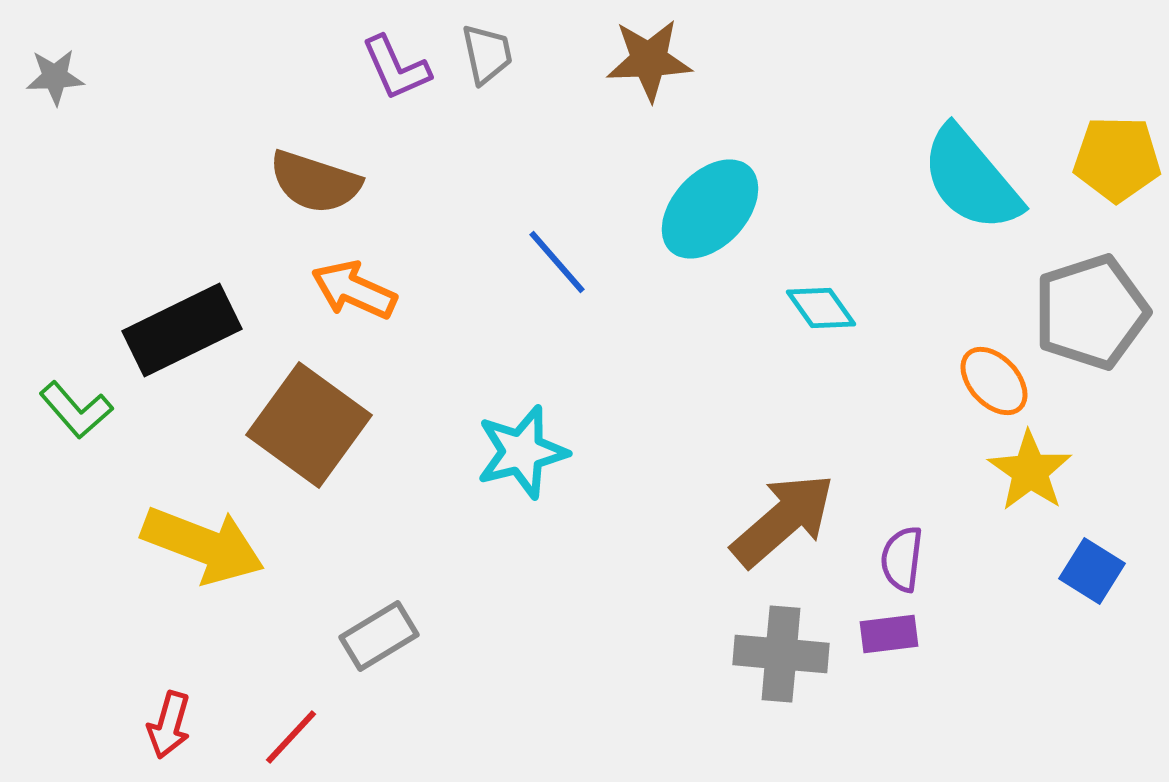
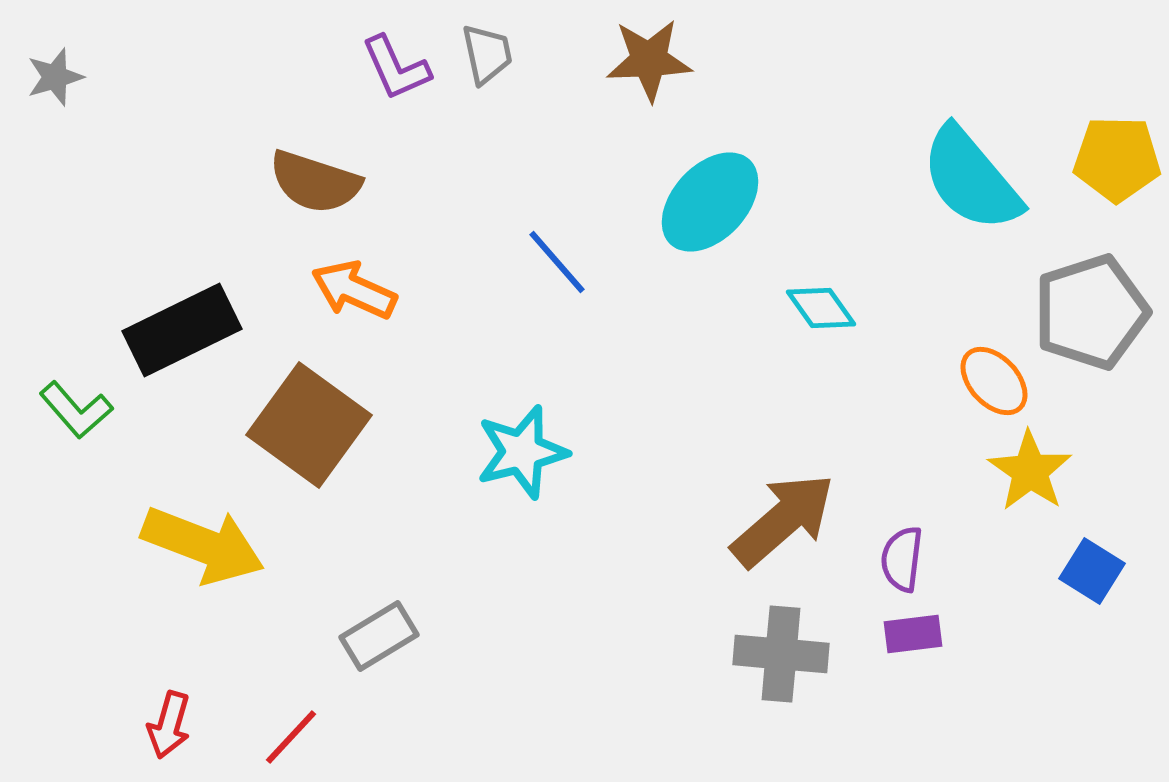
gray star: rotated 14 degrees counterclockwise
cyan ellipse: moved 7 px up
purple rectangle: moved 24 px right
